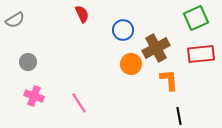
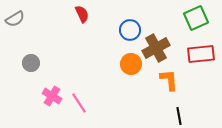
gray semicircle: moved 1 px up
blue circle: moved 7 px right
gray circle: moved 3 px right, 1 px down
pink cross: moved 18 px right; rotated 12 degrees clockwise
